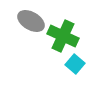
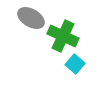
gray ellipse: moved 3 px up
